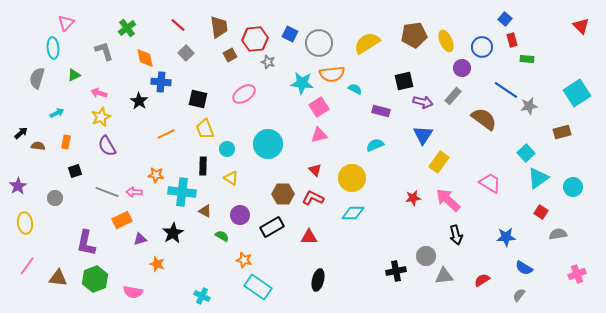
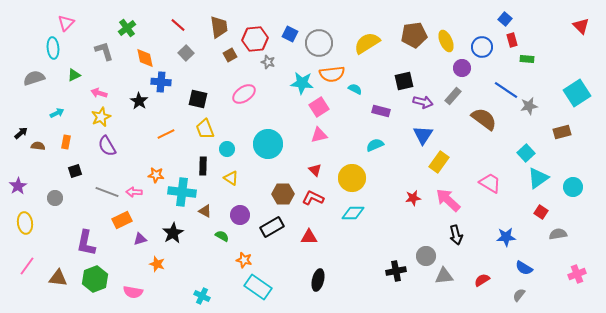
gray semicircle at (37, 78): moved 3 px left; rotated 55 degrees clockwise
